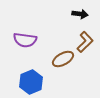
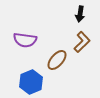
black arrow: rotated 91 degrees clockwise
brown L-shape: moved 3 px left
brown ellipse: moved 6 px left, 1 px down; rotated 20 degrees counterclockwise
